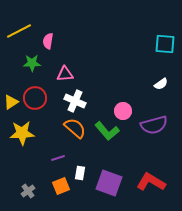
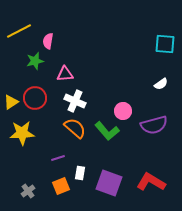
green star: moved 3 px right, 2 px up; rotated 12 degrees counterclockwise
